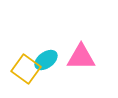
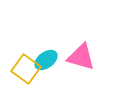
pink triangle: rotated 16 degrees clockwise
